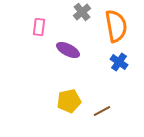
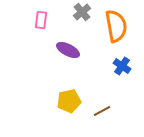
pink rectangle: moved 2 px right, 7 px up
blue cross: moved 3 px right, 4 px down
